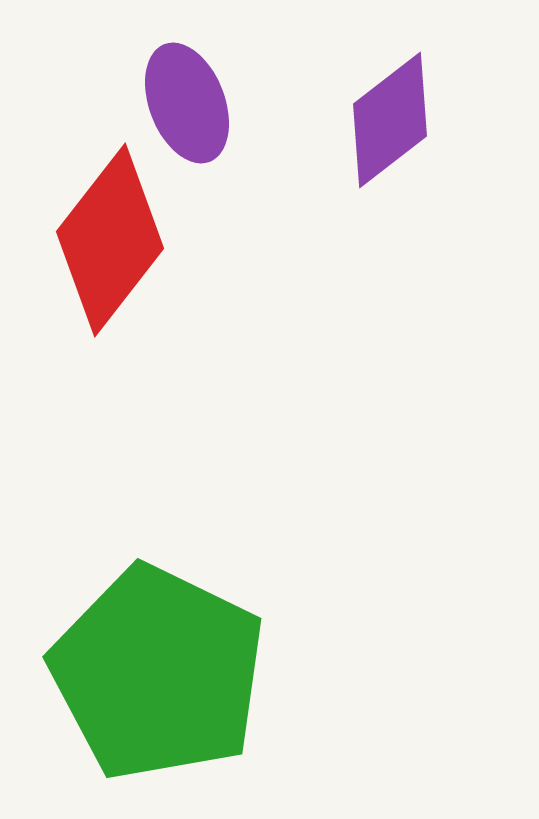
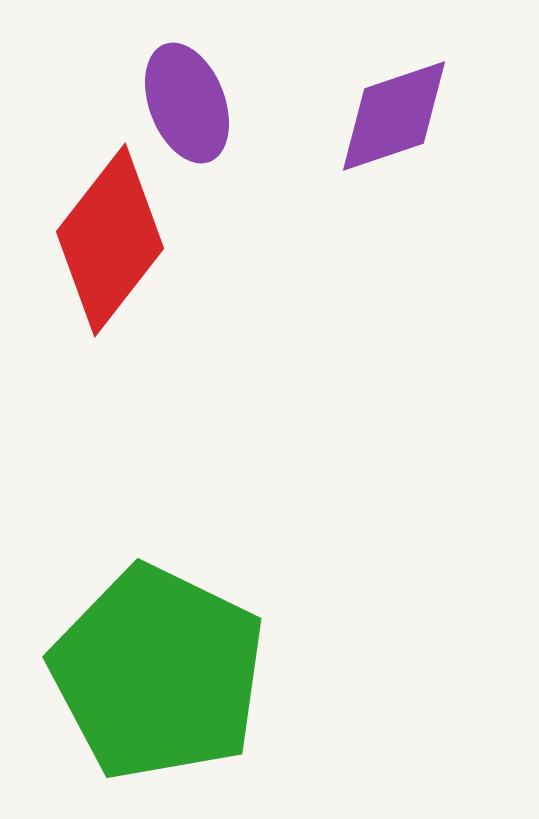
purple diamond: moved 4 px right, 4 px up; rotated 19 degrees clockwise
